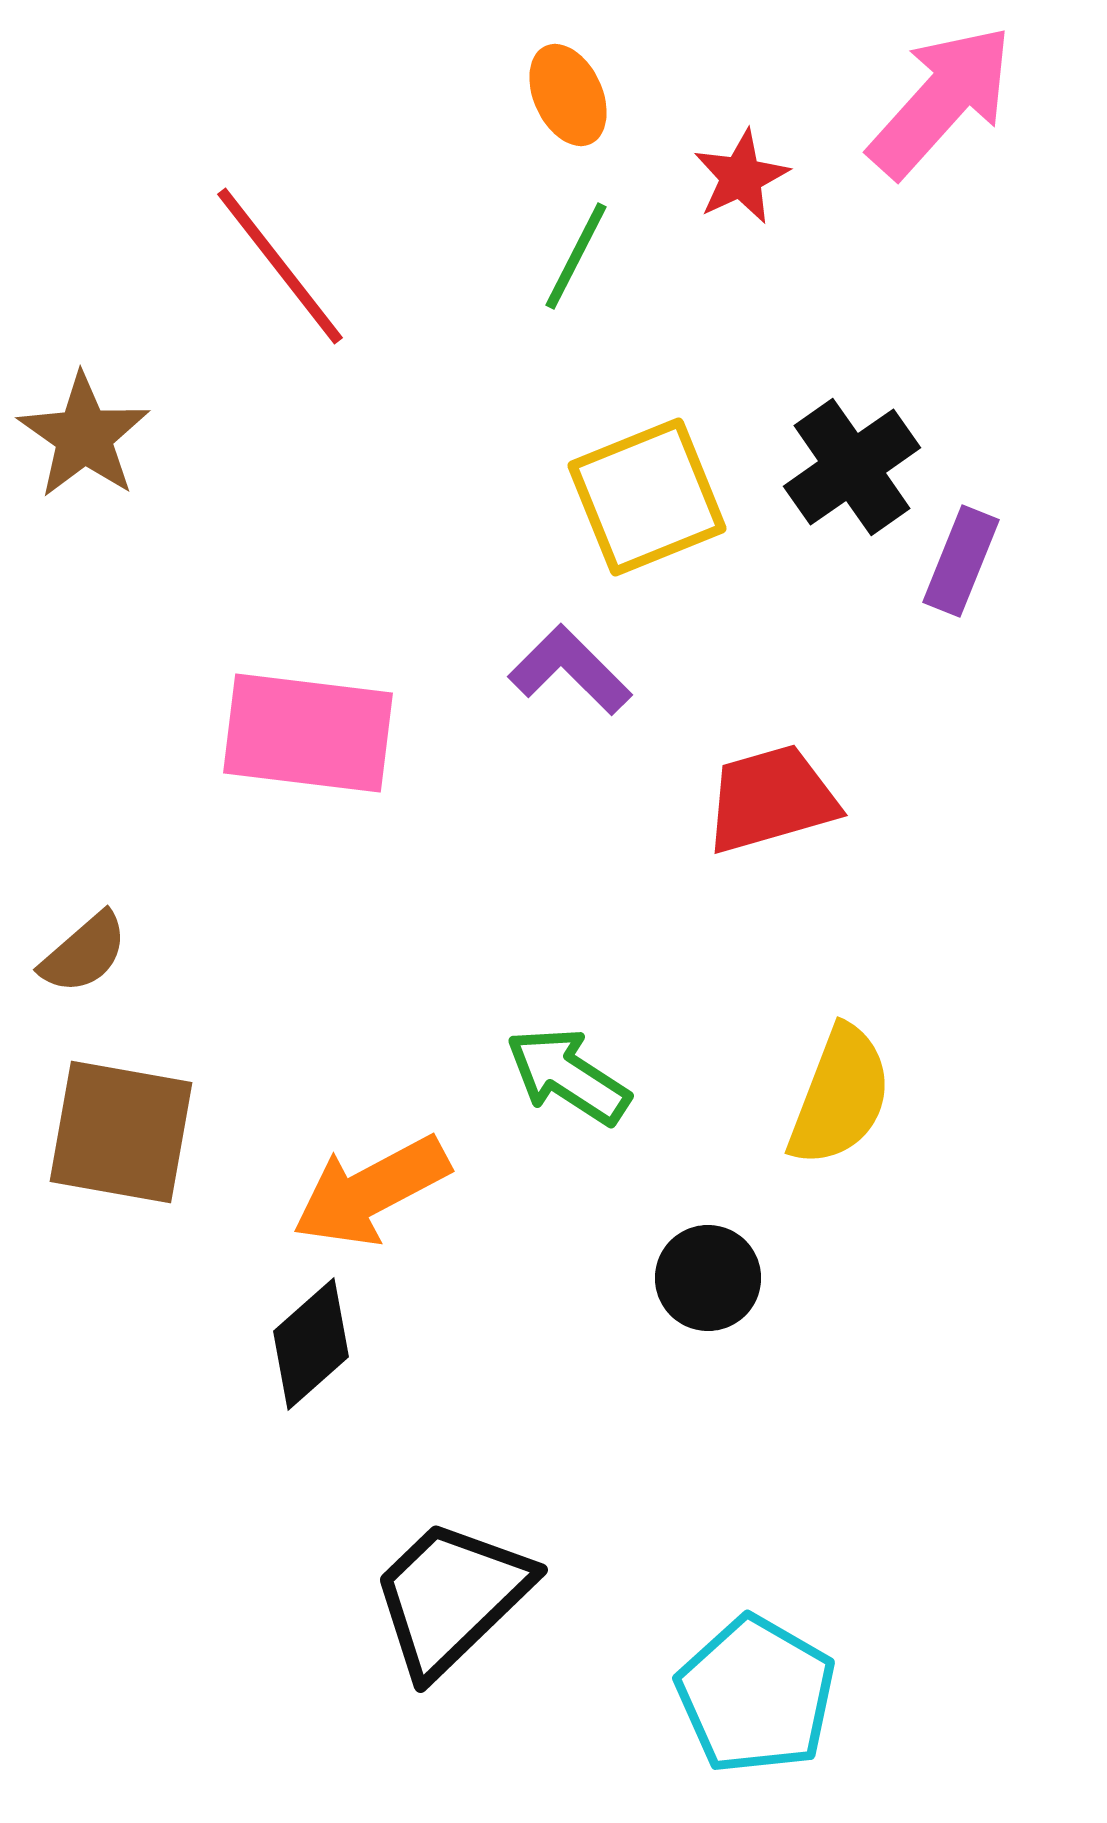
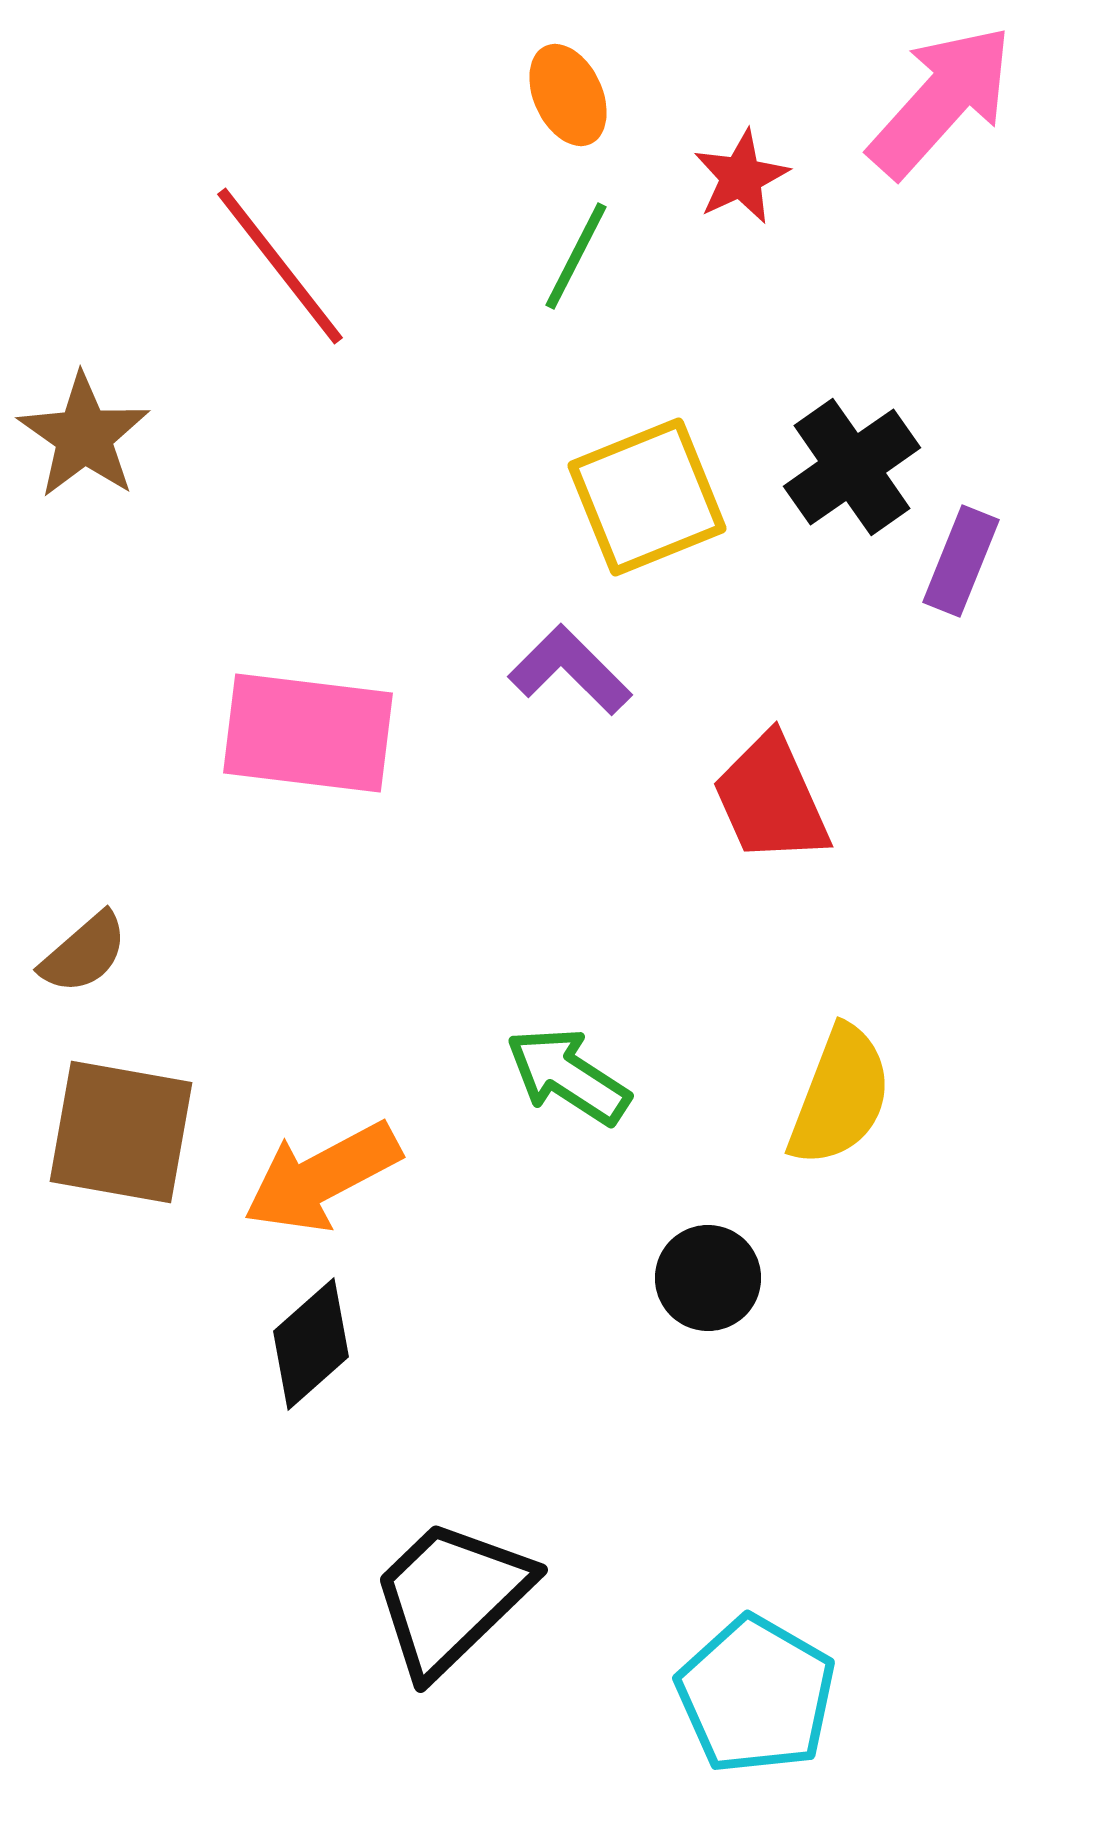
red trapezoid: rotated 98 degrees counterclockwise
orange arrow: moved 49 px left, 14 px up
